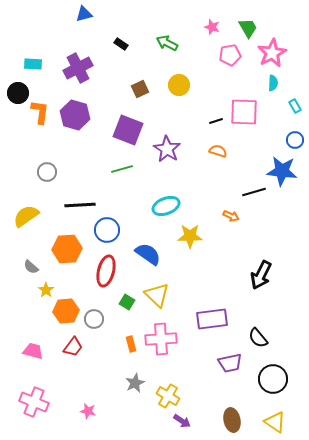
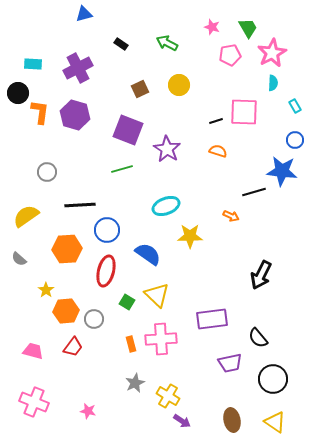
gray semicircle at (31, 267): moved 12 px left, 8 px up
